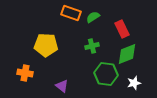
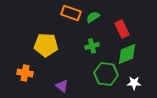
white star: rotated 16 degrees clockwise
